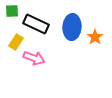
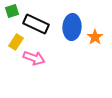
green square: rotated 16 degrees counterclockwise
